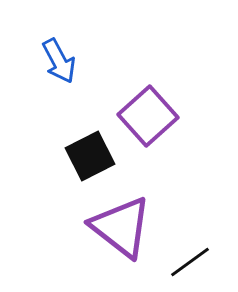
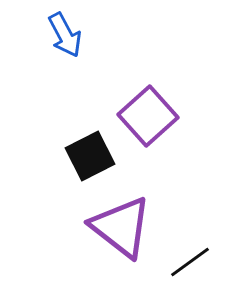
blue arrow: moved 6 px right, 26 px up
